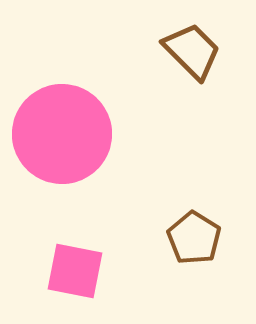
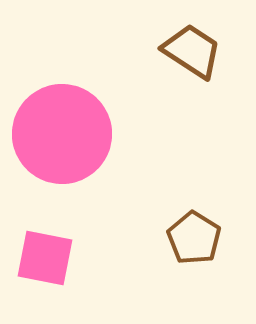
brown trapezoid: rotated 12 degrees counterclockwise
pink square: moved 30 px left, 13 px up
